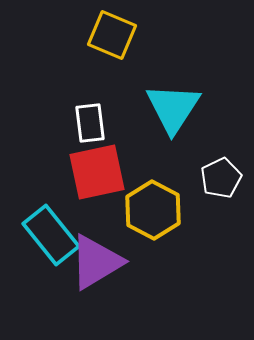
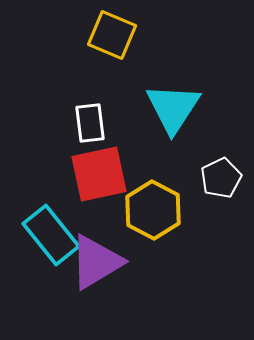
red square: moved 2 px right, 2 px down
